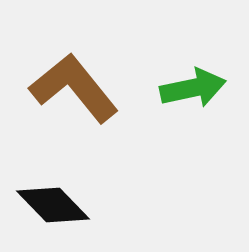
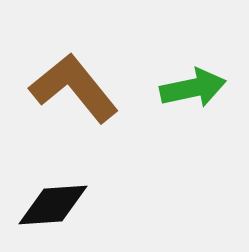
black diamond: rotated 50 degrees counterclockwise
